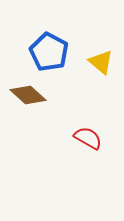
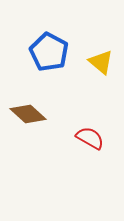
brown diamond: moved 19 px down
red semicircle: moved 2 px right
